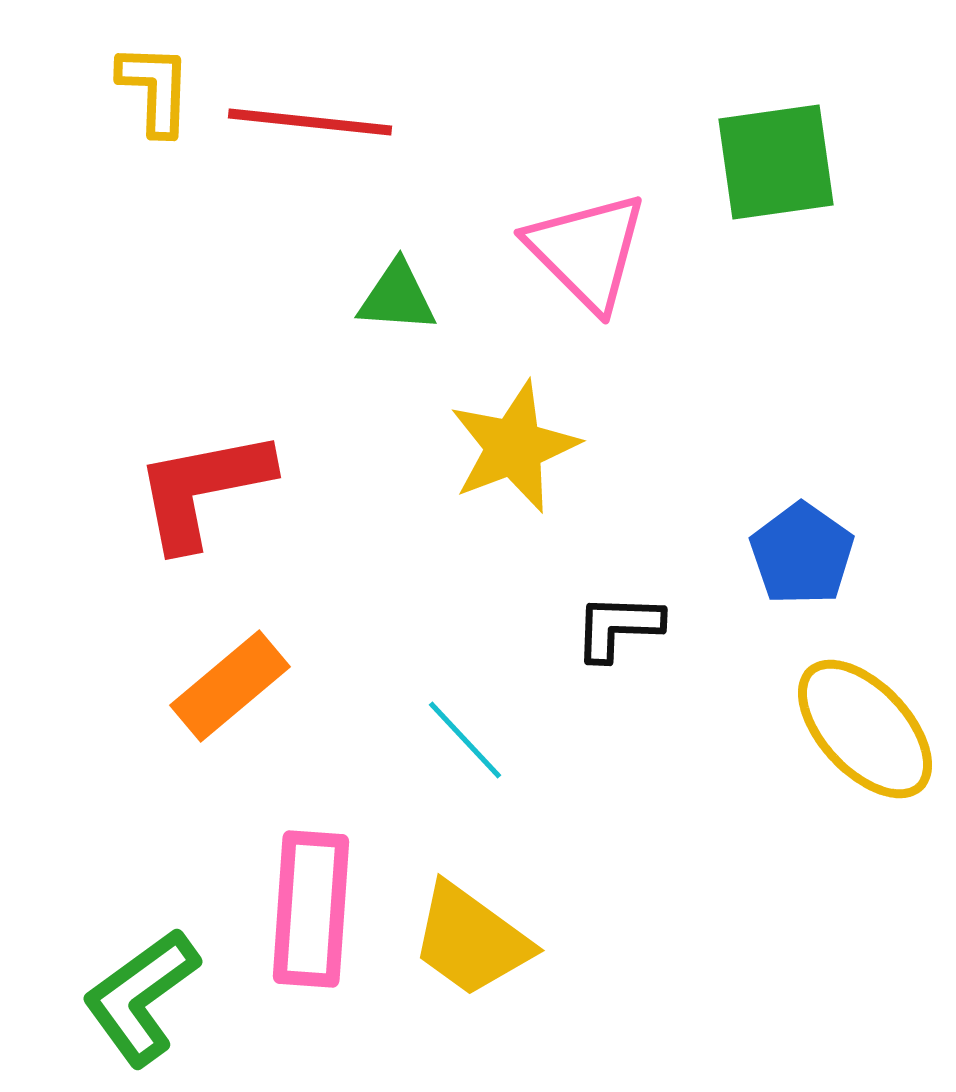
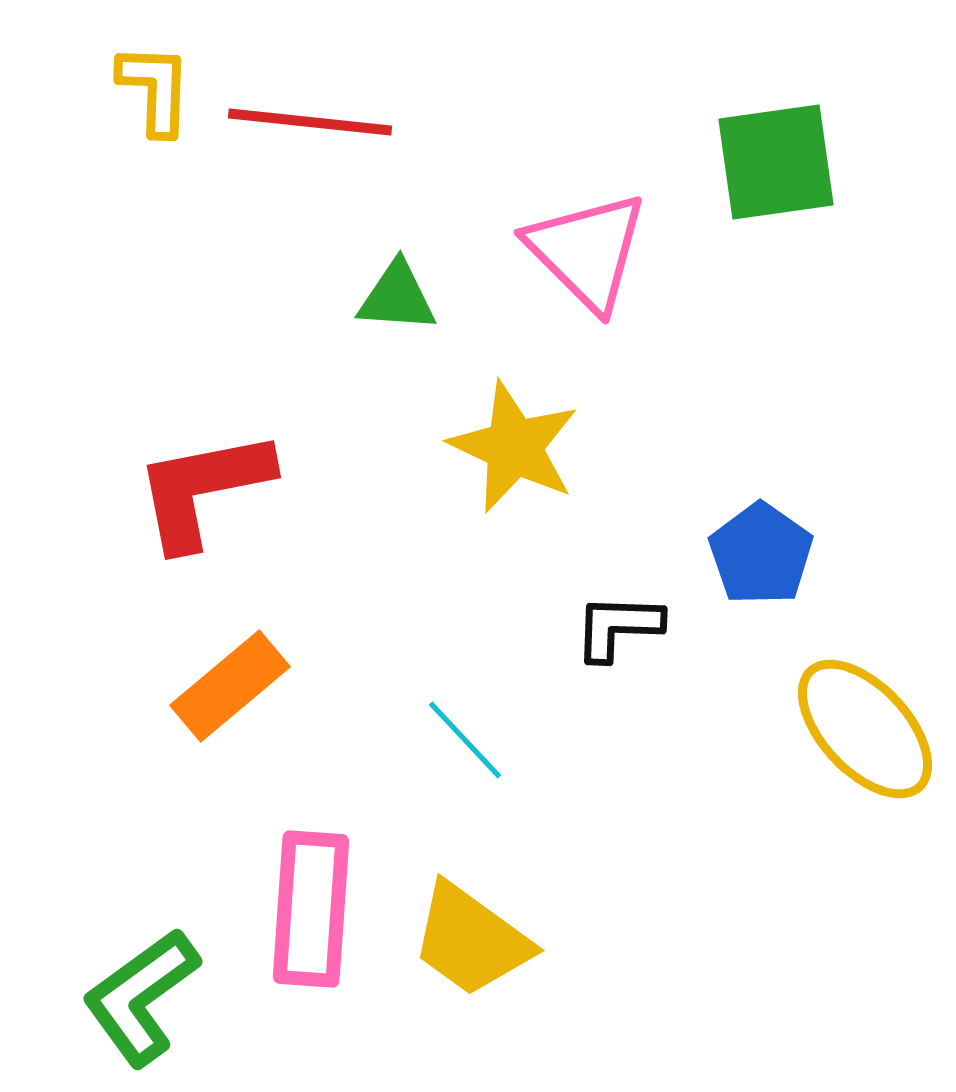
yellow star: rotated 26 degrees counterclockwise
blue pentagon: moved 41 px left
